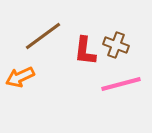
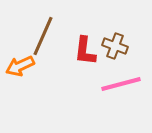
brown line: rotated 30 degrees counterclockwise
brown cross: moved 1 px left, 1 px down
orange arrow: moved 11 px up
